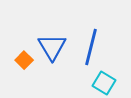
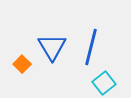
orange square: moved 2 px left, 4 px down
cyan square: rotated 20 degrees clockwise
